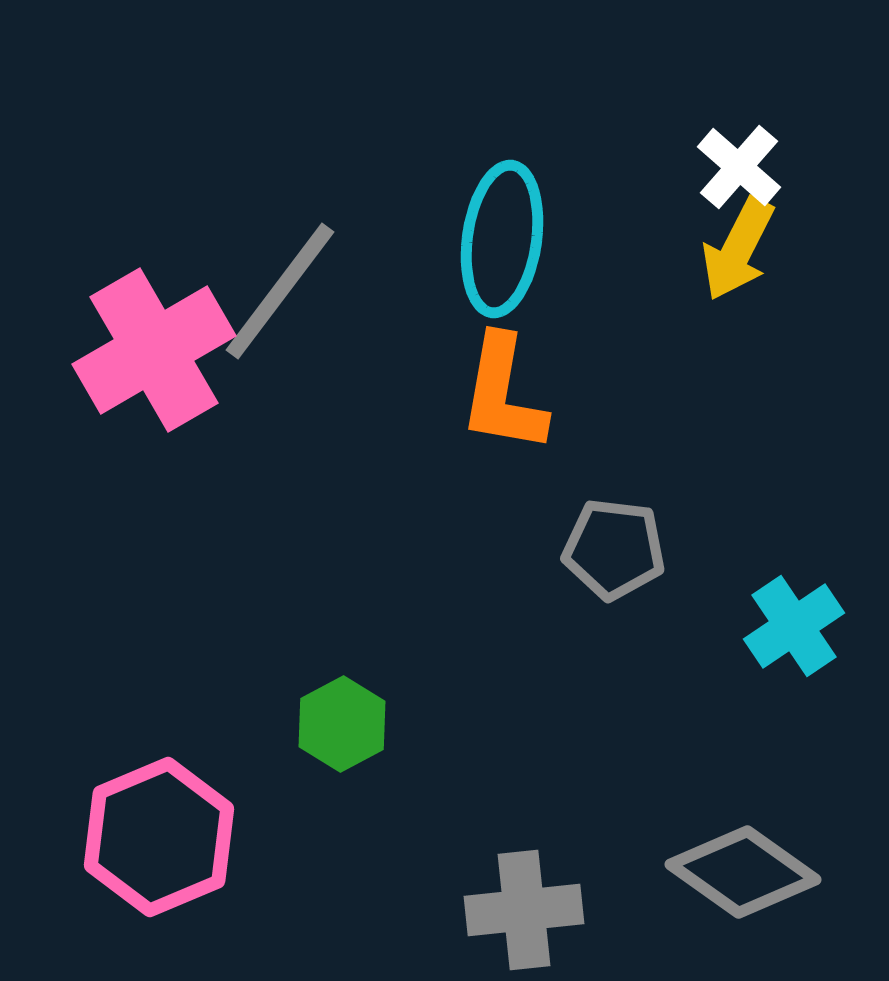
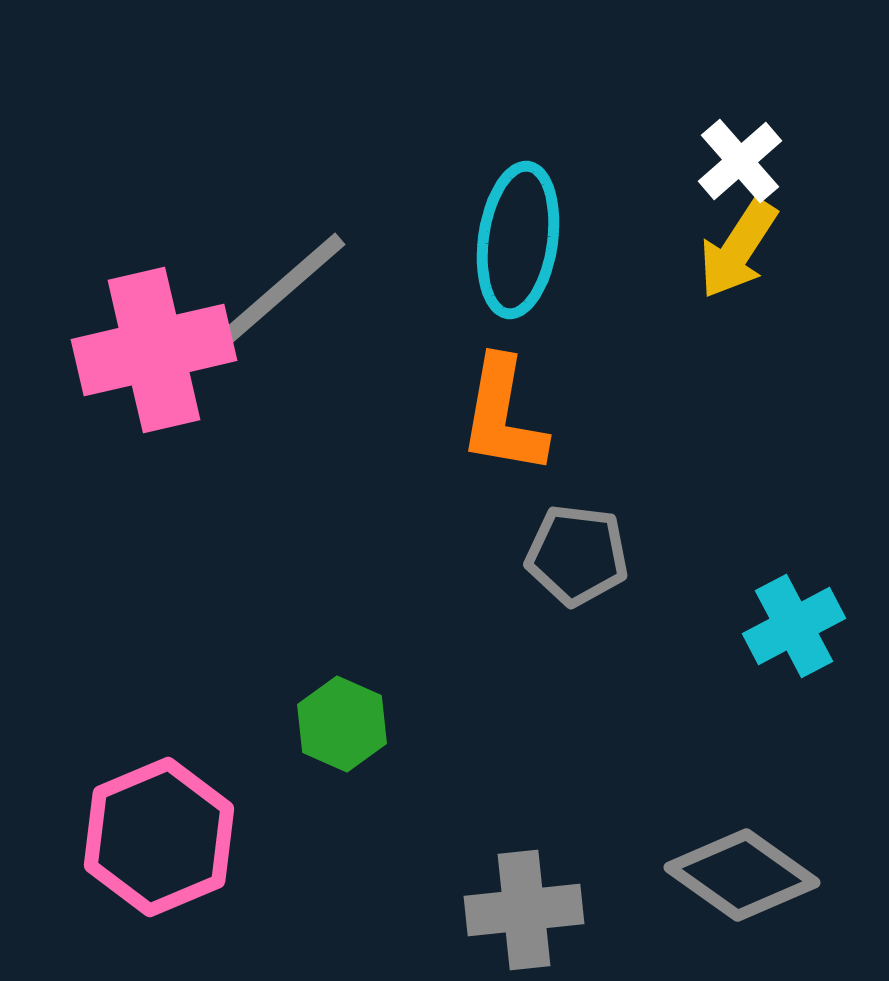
white cross: moved 1 px right, 6 px up; rotated 8 degrees clockwise
cyan ellipse: moved 16 px right, 1 px down
yellow arrow: rotated 6 degrees clockwise
gray line: rotated 12 degrees clockwise
pink cross: rotated 17 degrees clockwise
orange L-shape: moved 22 px down
gray pentagon: moved 37 px left, 6 px down
cyan cross: rotated 6 degrees clockwise
green hexagon: rotated 8 degrees counterclockwise
gray diamond: moved 1 px left, 3 px down
